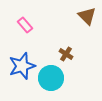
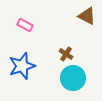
brown triangle: rotated 18 degrees counterclockwise
pink rectangle: rotated 21 degrees counterclockwise
cyan circle: moved 22 px right
